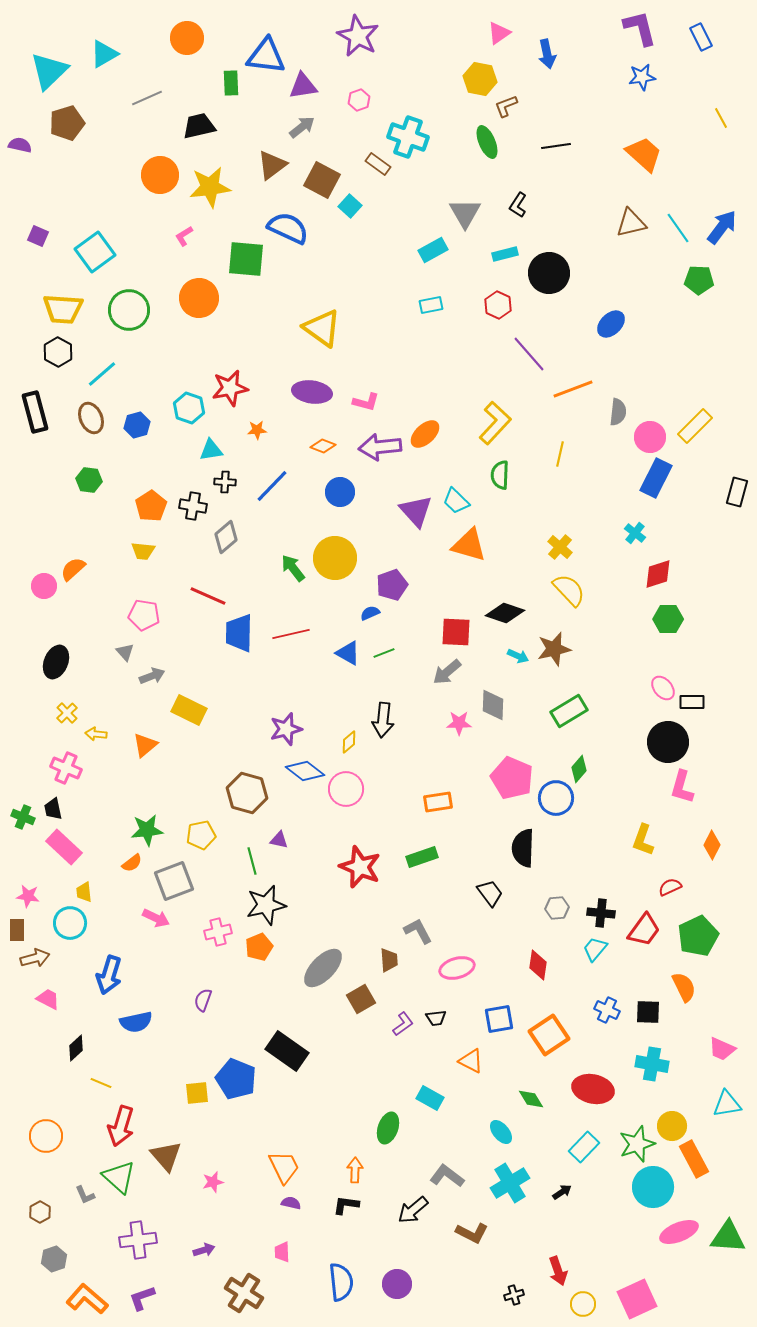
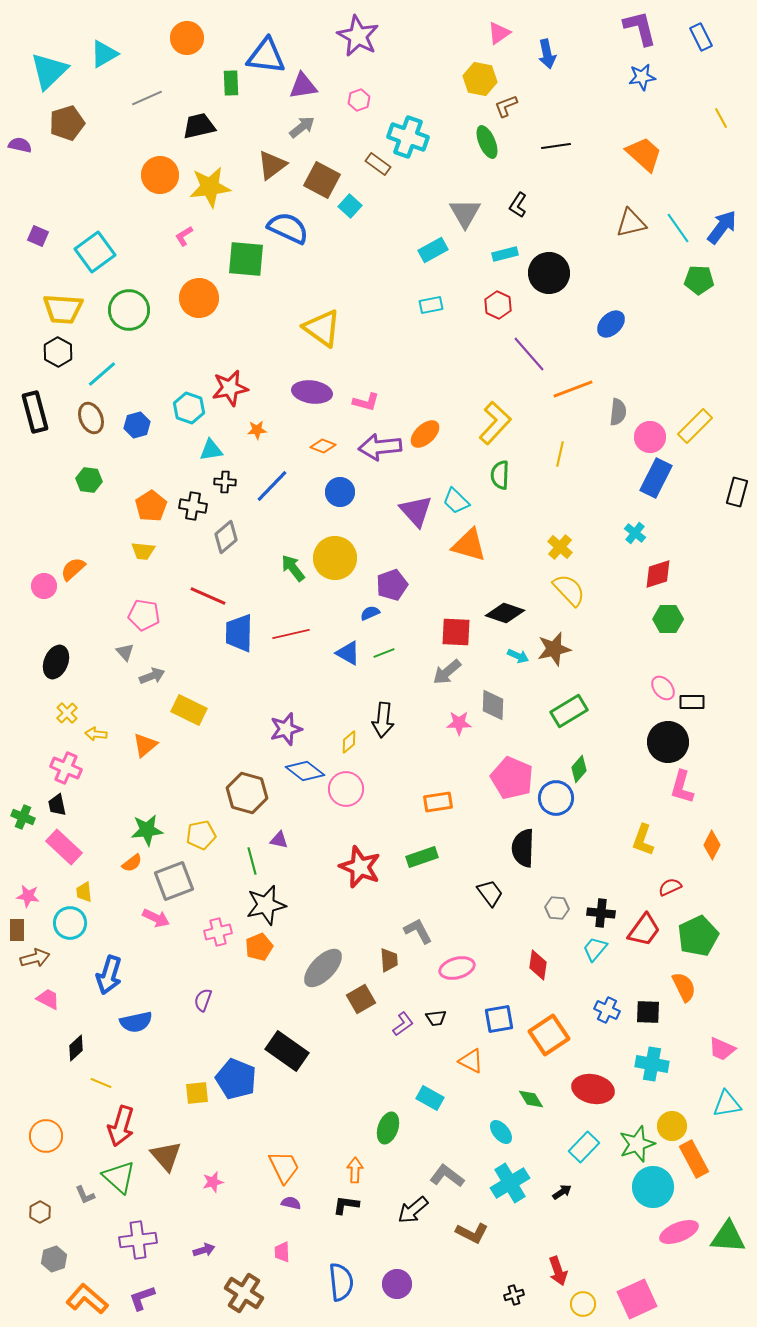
black trapezoid at (53, 809): moved 4 px right, 4 px up
gray hexagon at (557, 908): rotated 10 degrees clockwise
